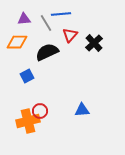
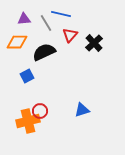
blue line: rotated 18 degrees clockwise
black semicircle: moved 3 px left
blue triangle: rotated 14 degrees counterclockwise
